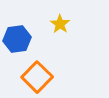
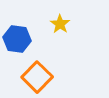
blue hexagon: rotated 16 degrees clockwise
